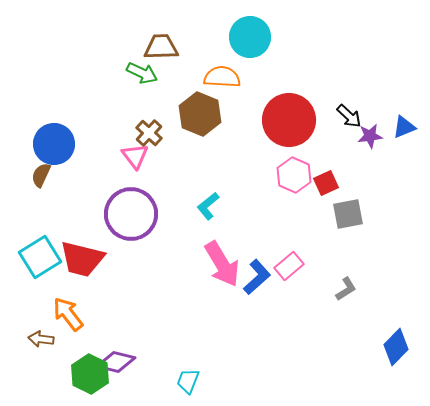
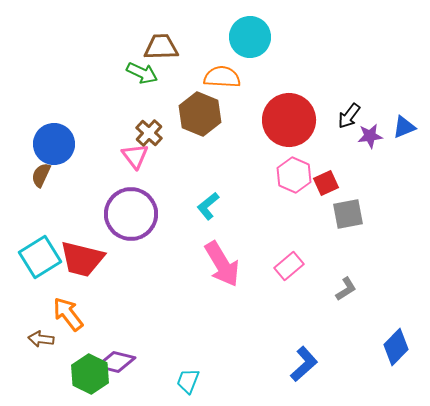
black arrow: rotated 84 degrees clockwise
blue L-shape: moved 47 px right, 87 px down
